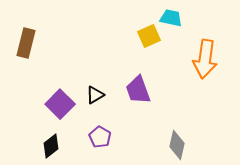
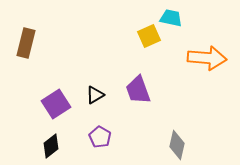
orange arrow: moved 2 px right, 1 px up; rotated 93 degrees counterclockwise
purple square: moved 4 px left; rotated 12 degrees clockwise
